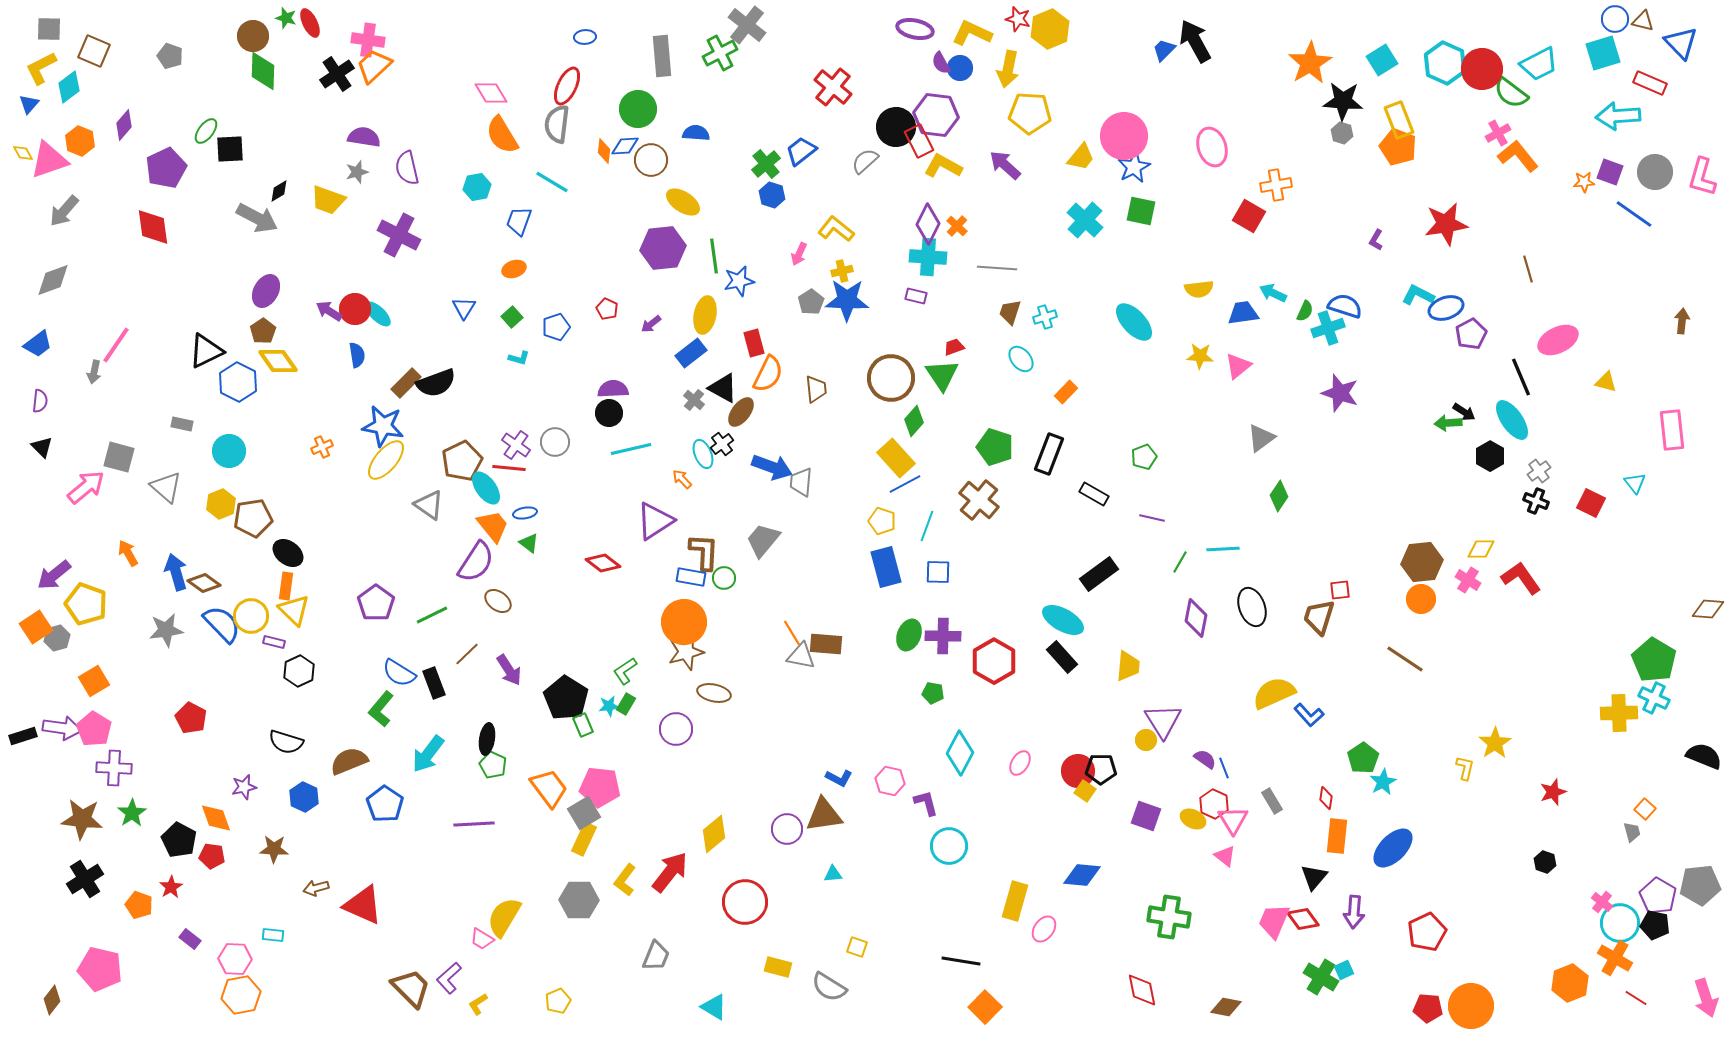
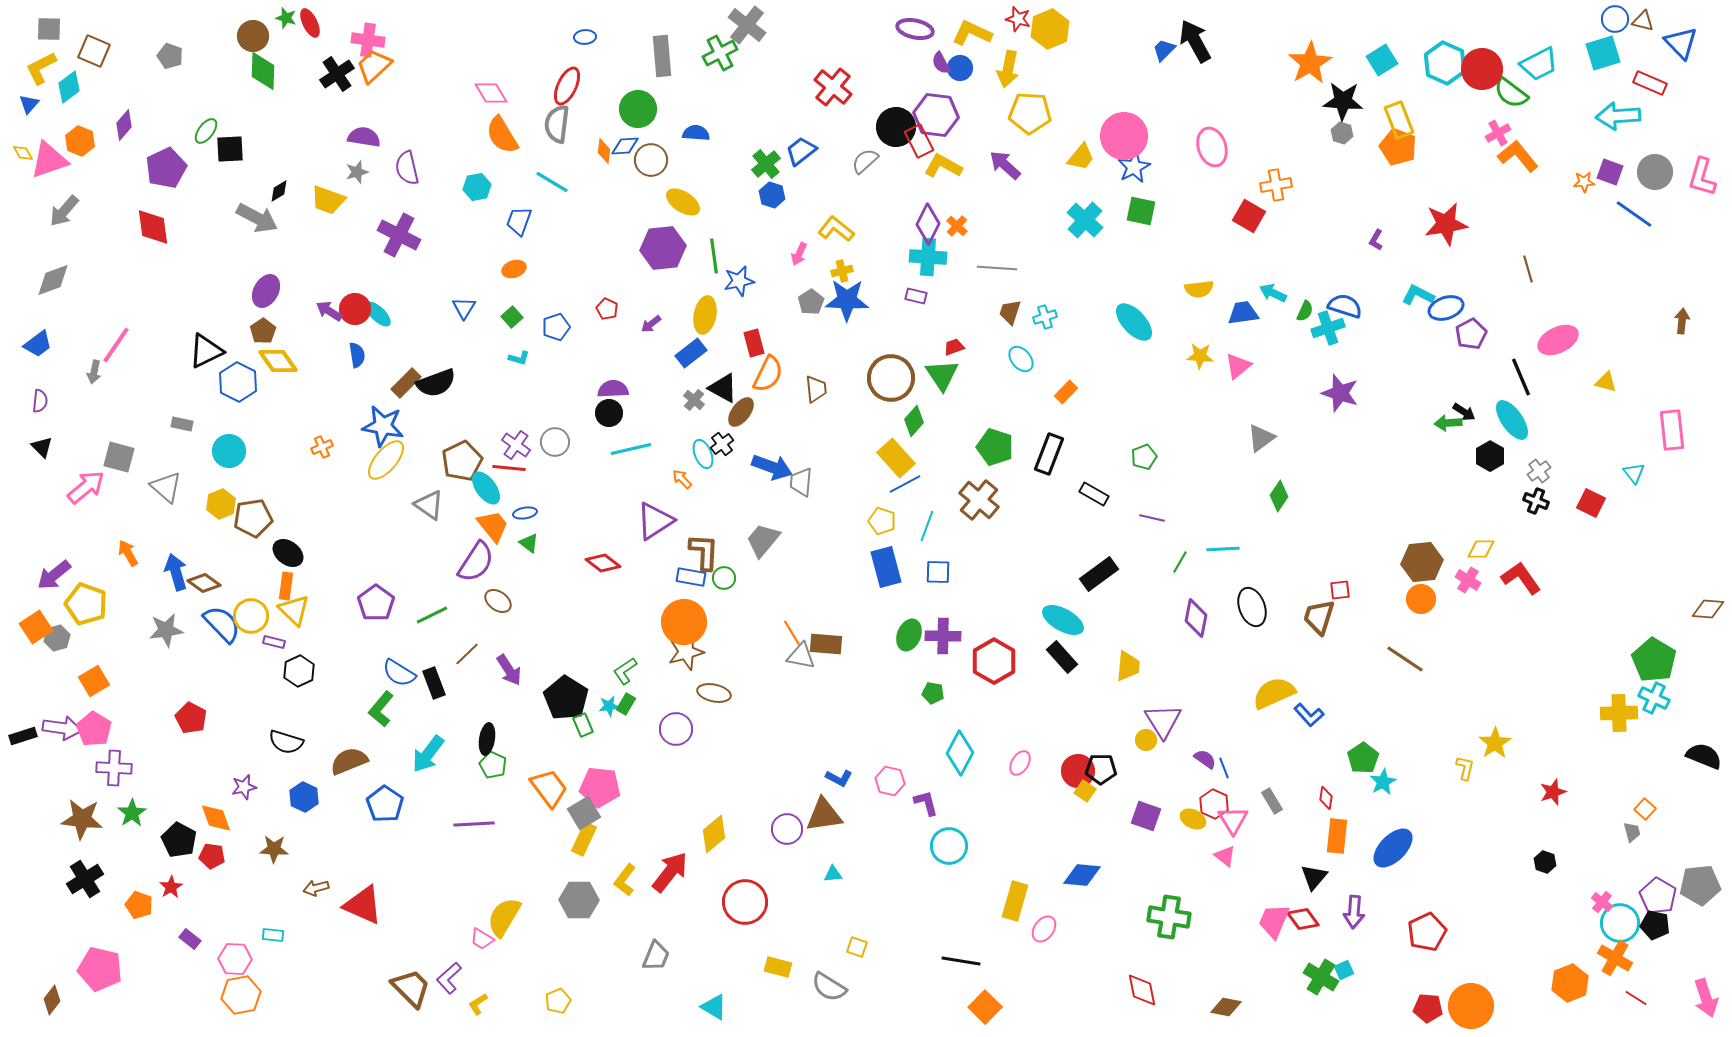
cyan triangle at (1635, 483): moved 1 px left, 10 px up
